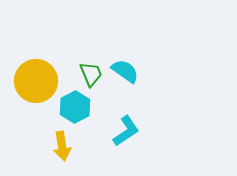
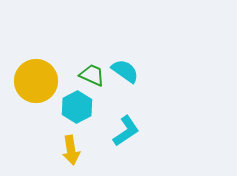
green trapezoid: moved 1 px right, 1 px down; rotated 44 degrees counterclockwise
cyan hexagon: moved 2 px right
yellow arrow: moved 9 px right, 4 px down
